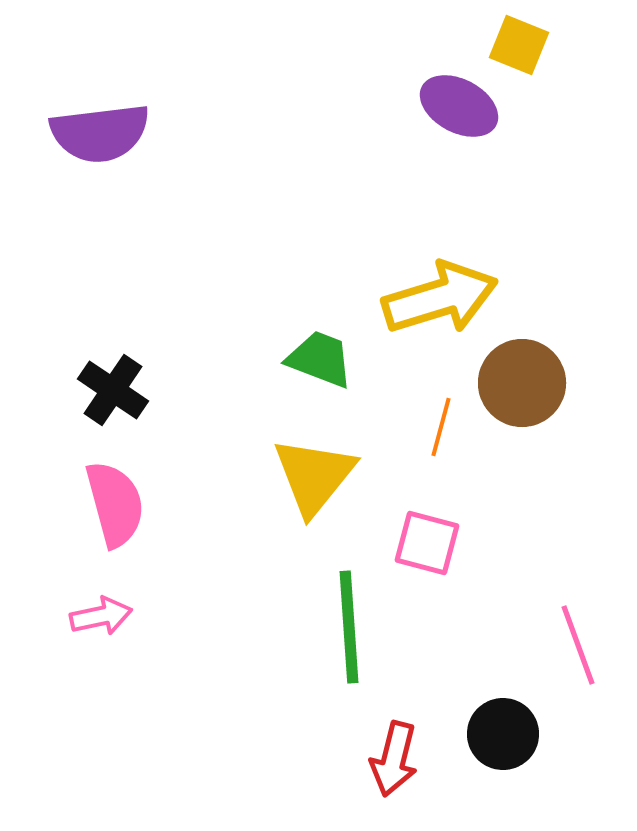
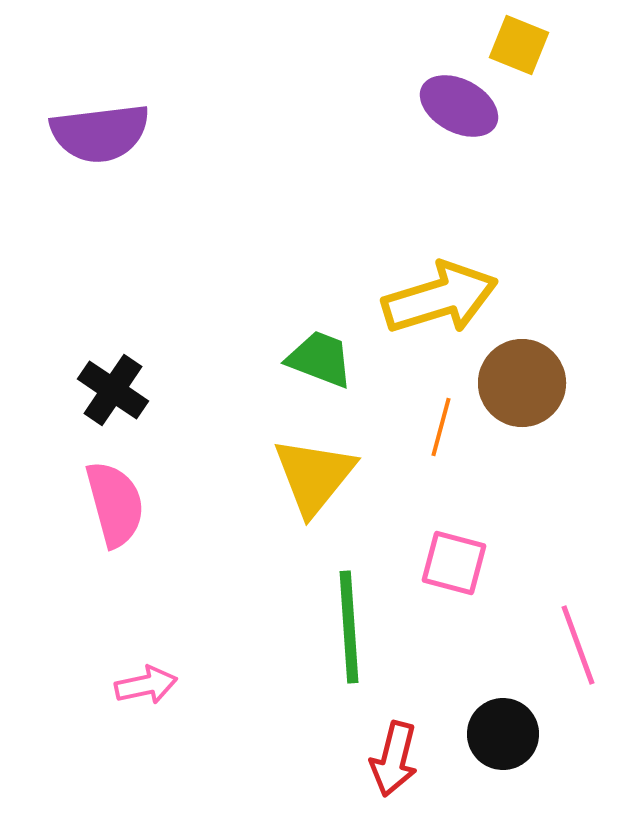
pink square: moved 27 px right, 20 px down
pink arrow: moved 45 px right, 69 px down
